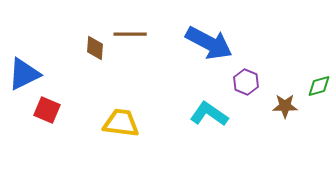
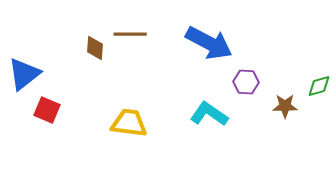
blue triangle: rotated 12 degrees counterclockwise
purple hexagon: rotated 20 degrees counterclockwise
yellow trapezoid: moved 8 px right
